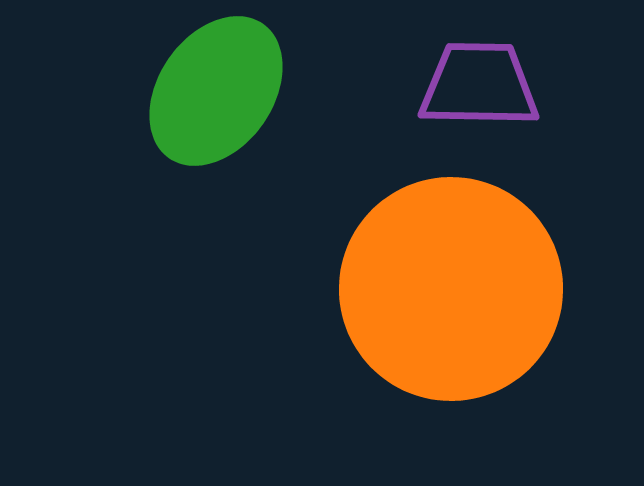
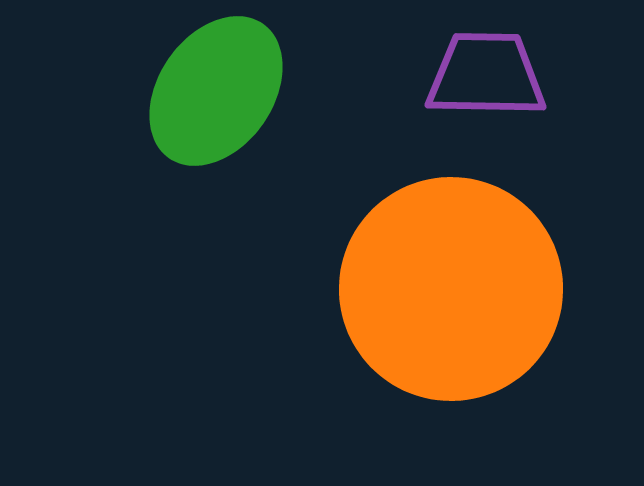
purple trapezoid: moved 7 px right, 10 px up
